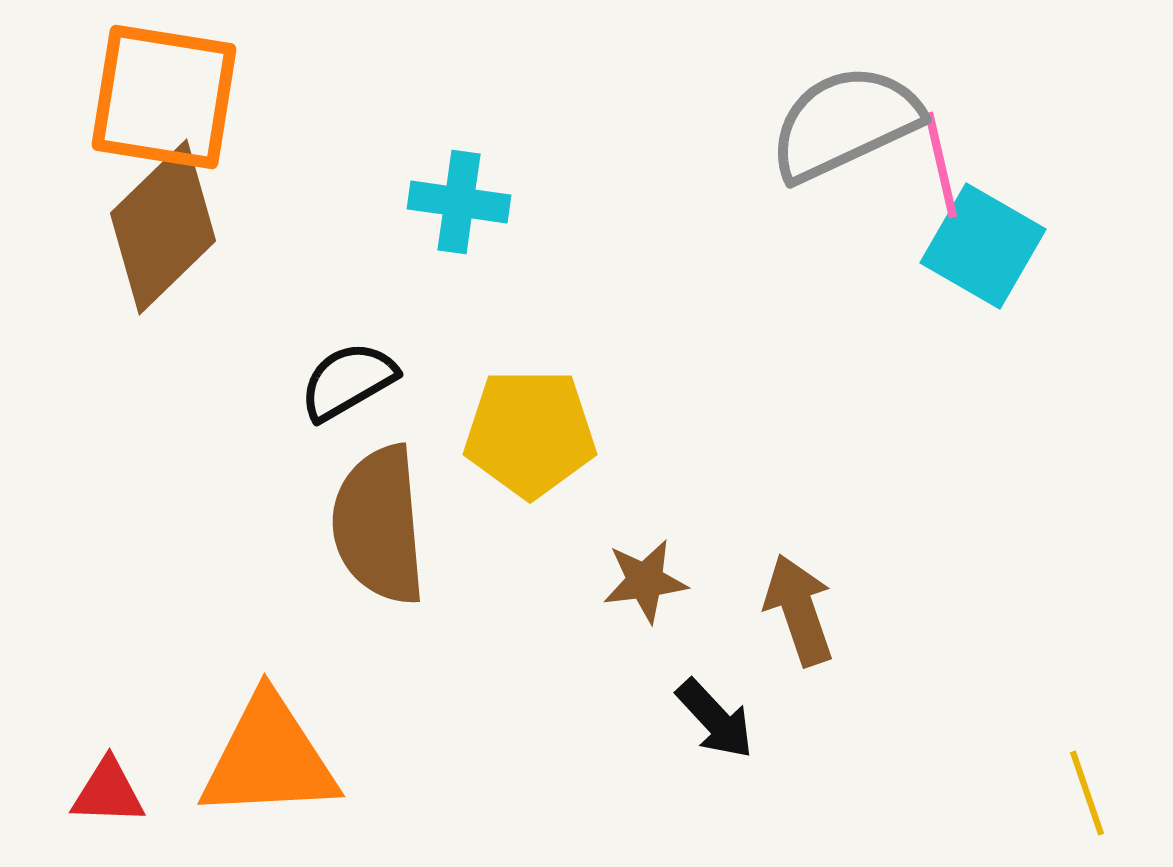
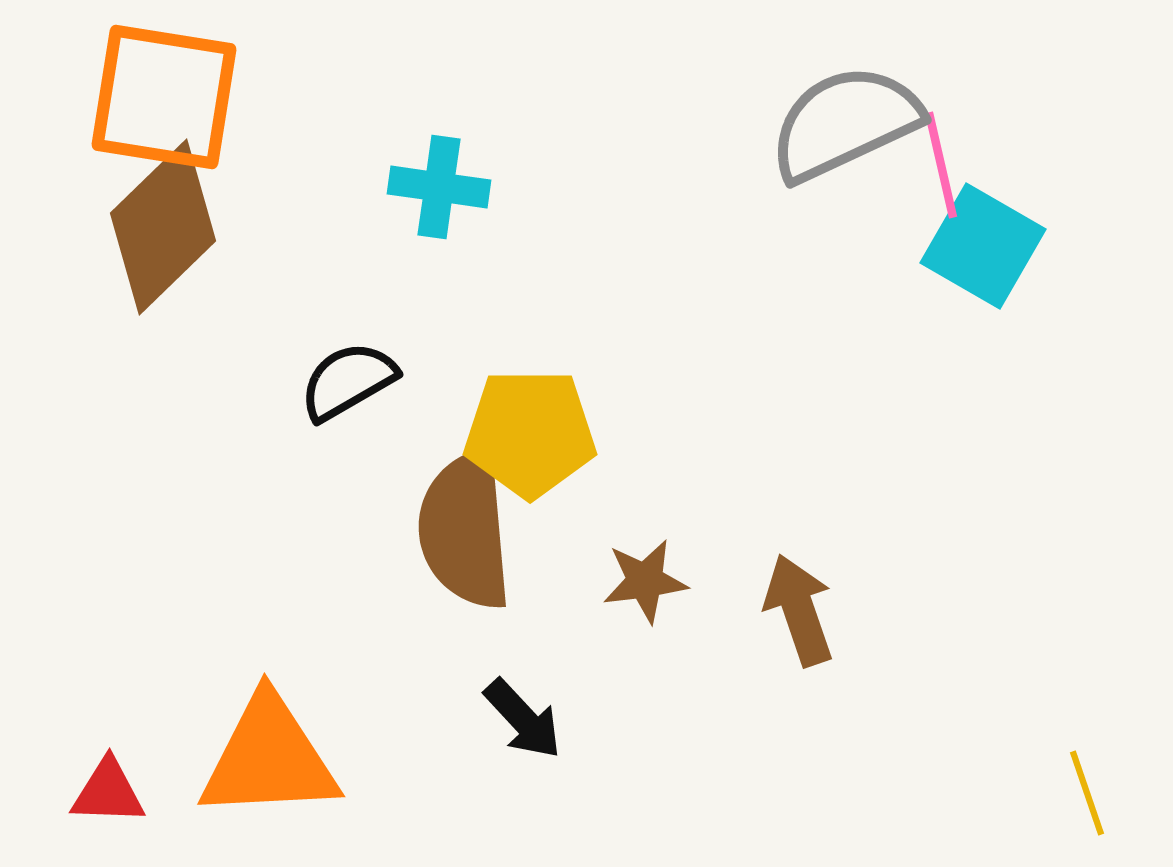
cyan cross: moved 20 px left, 15 px up
brown semicircle: moved 86 px right, 5 px down
black arrow: moved 192 px left
